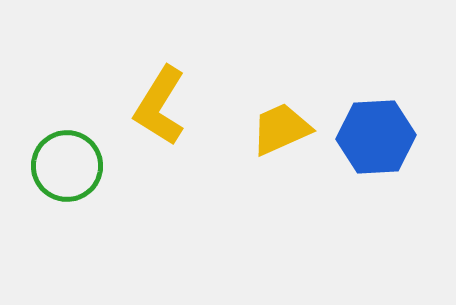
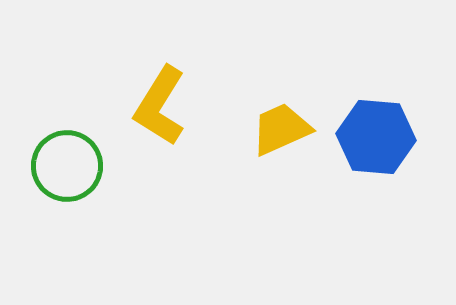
blue hexagon: rotated 8 degrees clockwise
